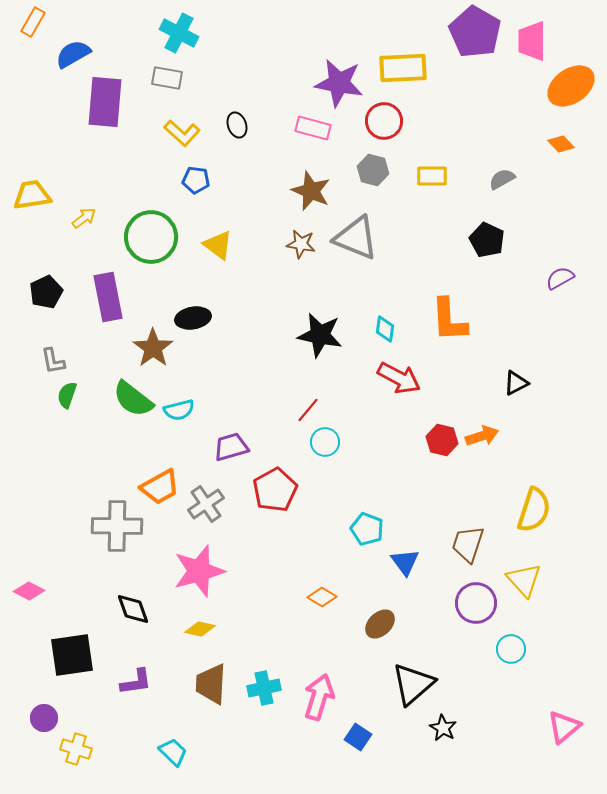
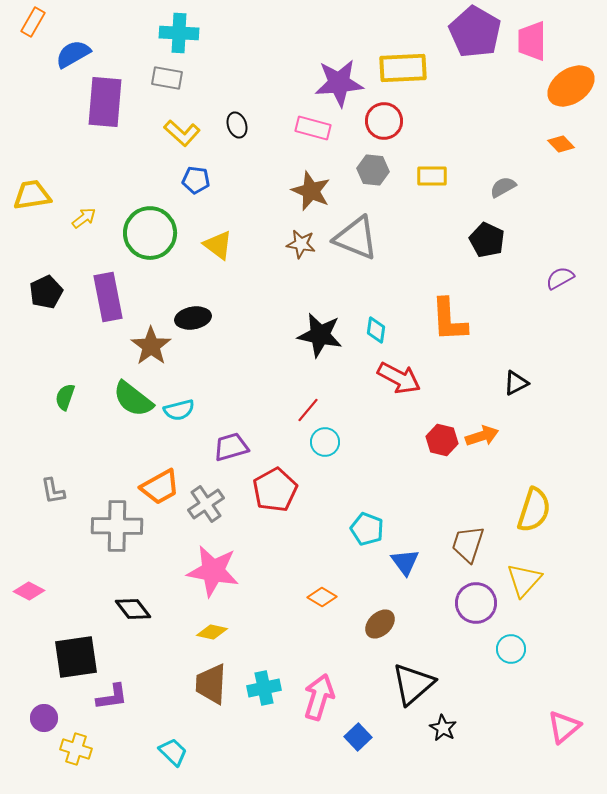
cyan cross at (179, 33): rotated 24 degrees counterclockwise
purple star at (339, 83): rotated 15 degrees counterclockwise
gray hexagon at (373, 170): rotated 8 degrees counterclockwise
gray semicircle at (502, 179): moved 1 px right, 8 px down
green circle at (151, 237): moved 1 px left, 4 px up
cyan diamond at (385, 329): moved 9 px left, 1 px down
brown star at (153, 348): moved 2 px left, 2 px up
gray L-shape at (53, 361): moved 130 px down
green semicircle at (67, 395): moved 2 px left, 2 px down
pink star at (199, 571): moved 14 px right; rotated 26 degrees clockwise
yellow triangle at (524, 580): rotated 24 degrees clockwise
black diamond at (133, 609): rotated 18 degrees counterclockwise
yellow diamond at (200, 629): moved 12 px right, 3 px down
black square at (72, 655): moved 4 px right, 2 px down
purple L-shape at (136, 682): moved 24 px left, 15 px down
blue square at (358, 737): rotated 12 degrees clockwise
